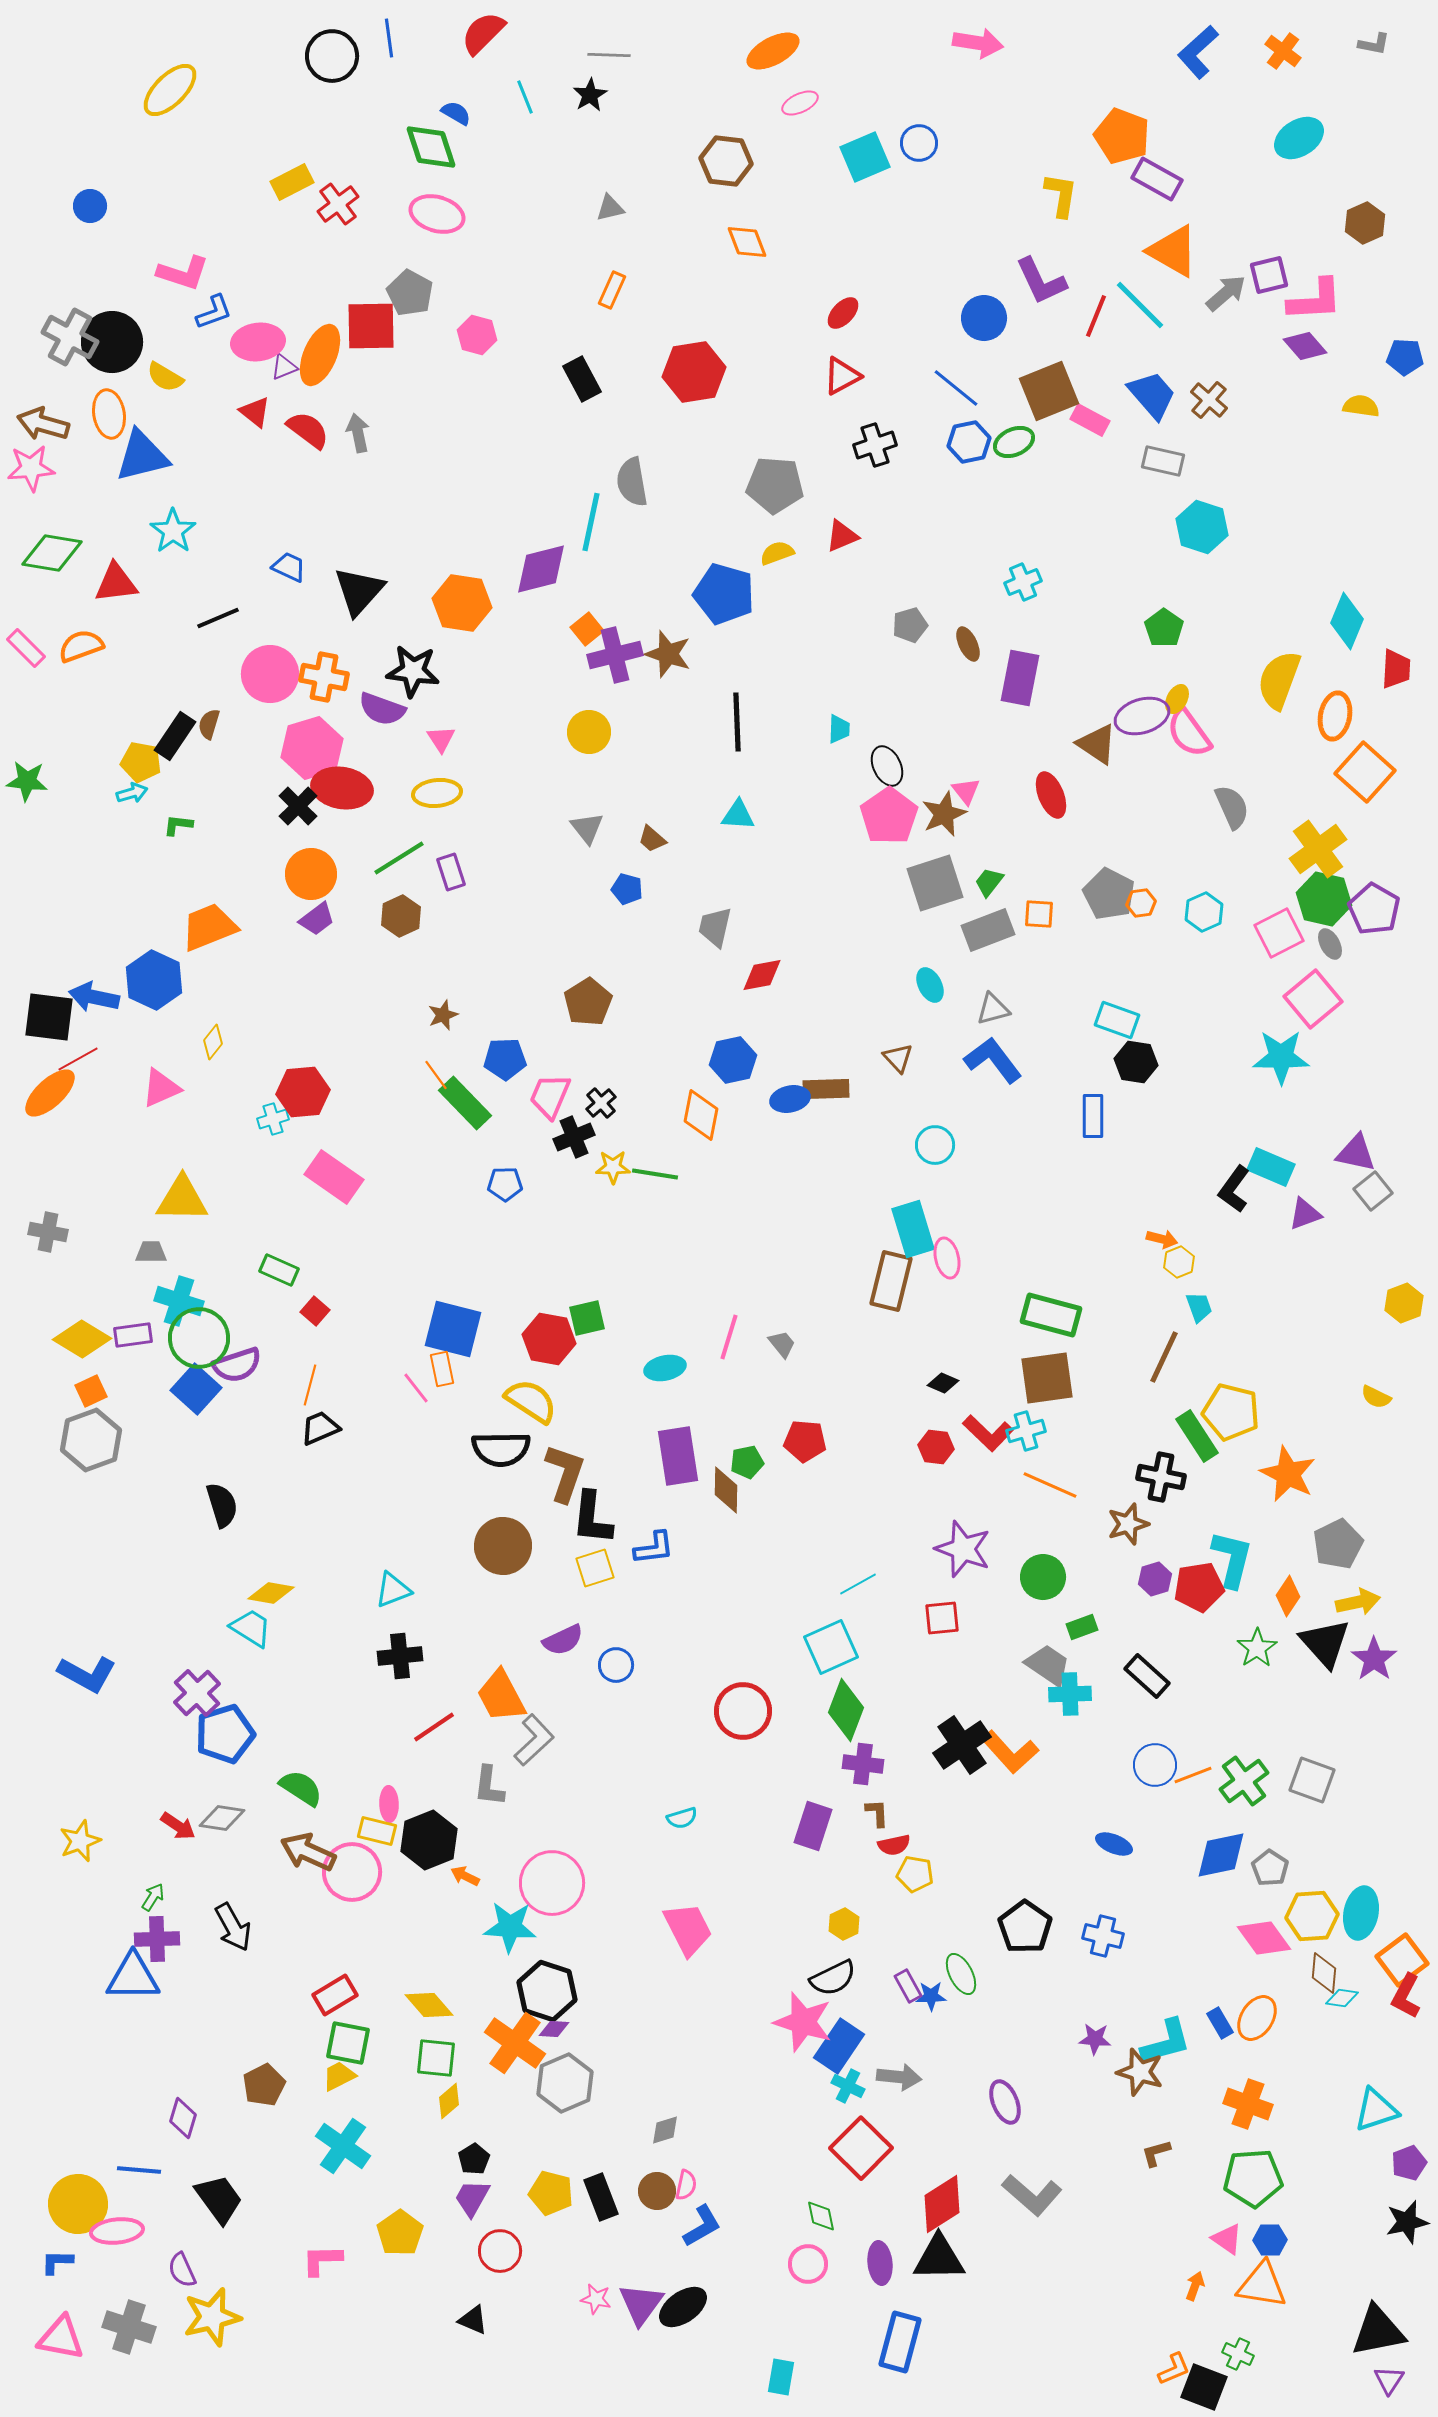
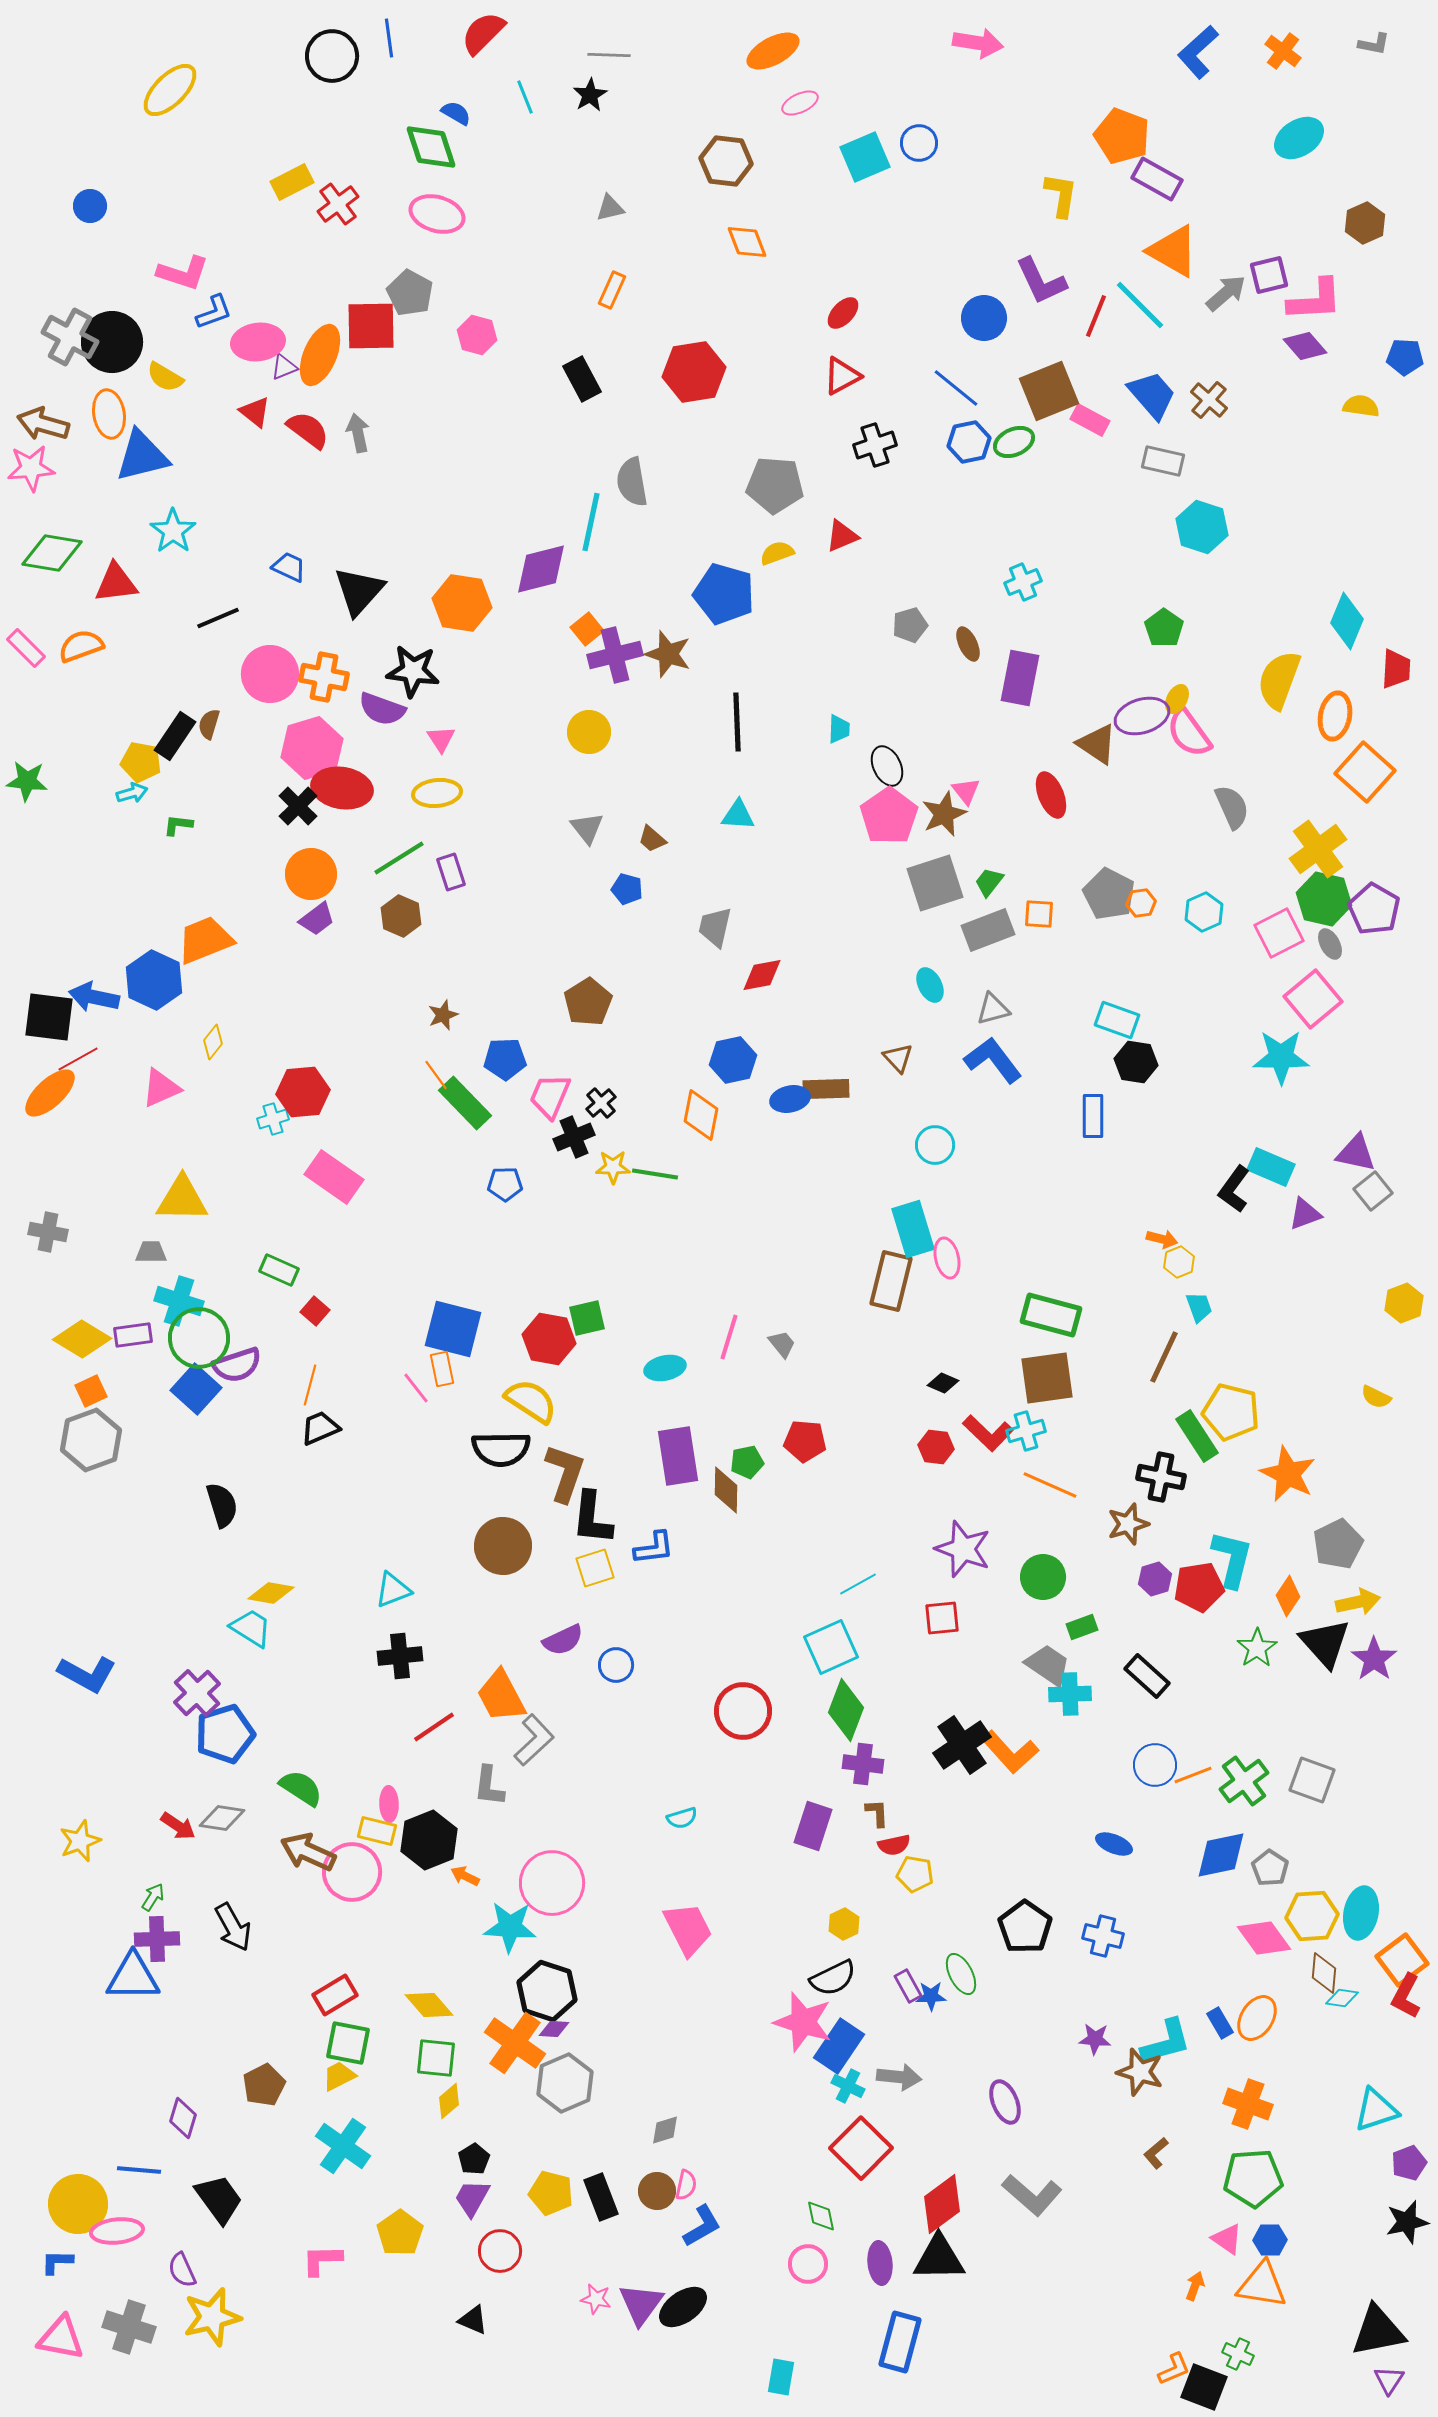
brown hexagon at (401, 916): rotated 12 degrees counterclockwise
orange trapezoid at (209, 927): moved 4 px left, 13 px down
brown L-shape at (1156, 2153): rotated 24 degrees counterclockwise
red diamond at (942, 2204): rotated 4 degrees counterclockwise
